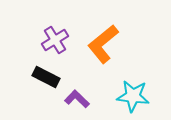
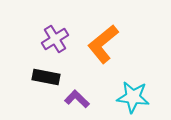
purple cross: moved 1 px up
black rectangle: rotated 16 degrees counterclockwise
cyan star: moved 1 px down
